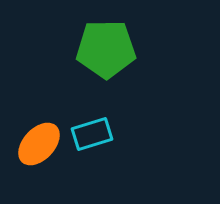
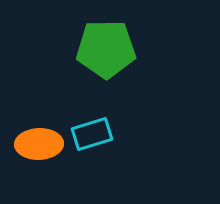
orange ellipse: rotated 45 degrees clockwise
